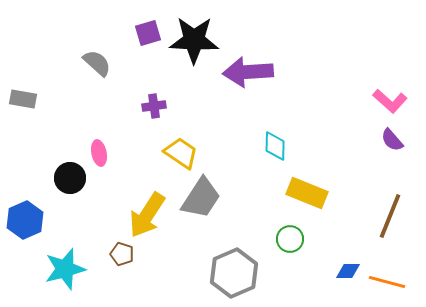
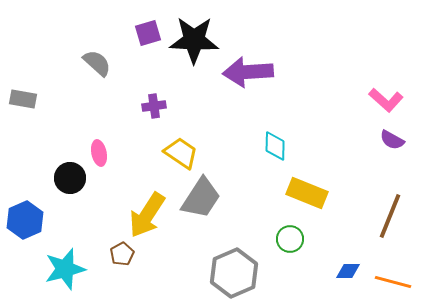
pink L-shape: moved 4 px left, 1 px up
purple semicircle: rotated 20 degrees counterclockwise
brown pentagon: rotated 25 degrees clockwise
orange line: moved 6 px right
